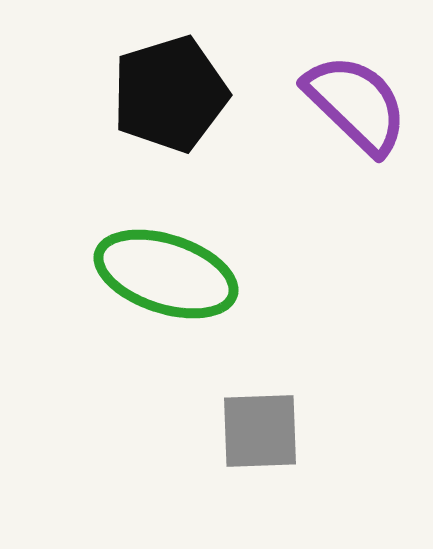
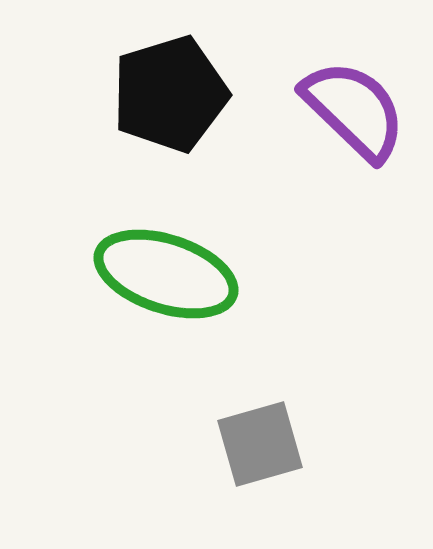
purple semicircle: moved 2 px left, 6 px down
gray square: moved 13 px down; rotated 14 degrees counterclockwise
